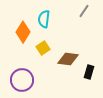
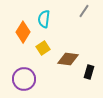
purple circle: moved 2 px right, 1 px up
